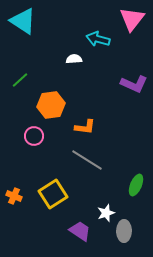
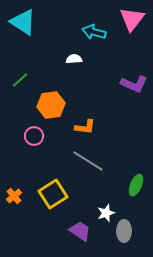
cyan triangle: moved 1 px down
cyan arrow: moved 4 px left, 7 px up
gray line: moved 1 px right, 1 px down
orange cross: rotated 28 degrees clockwise
